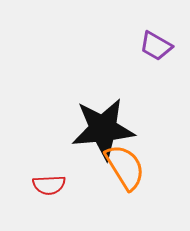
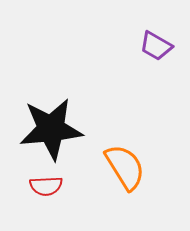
black star: moved 52 px left
red semicircle: moved 3 px left, 1 px down
